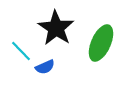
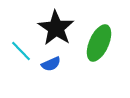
green ellipse: moved 2 px left
blue semicircle: moved 6 px right, 3 px up
